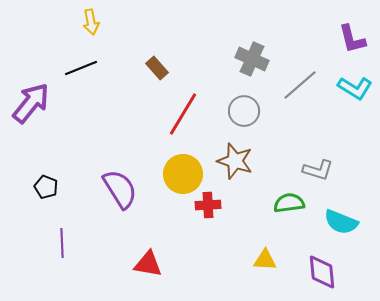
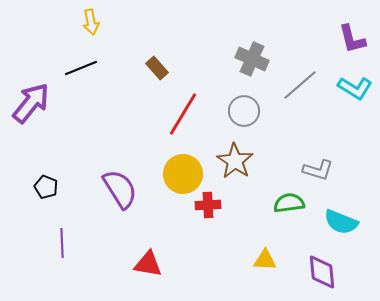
brown star: rotated 15 degrees clockwise
